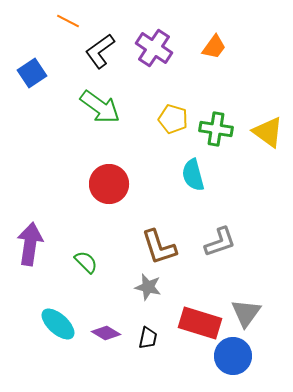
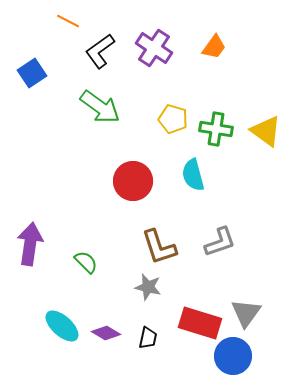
yellow triangle: moved 2 px left, 1 px up
red circle: moved 24 px right, 3 px up
cyan ellipse: moved 4 px right, 2 px down
